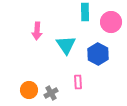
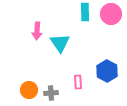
pink circle: moved 8 px up
cyan triangle: moved 6 px left, 2 px up
blue hexagon: moved 9 px right, 17 px down
gray cross: rotated 24 degrees clockwise
